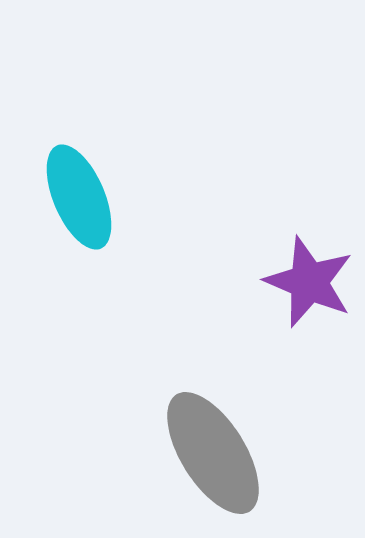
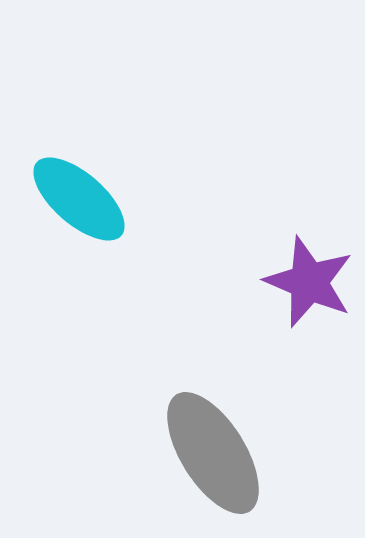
cyan ellipse: moved 2 px down; rotated 26 degrees counterclockwise
